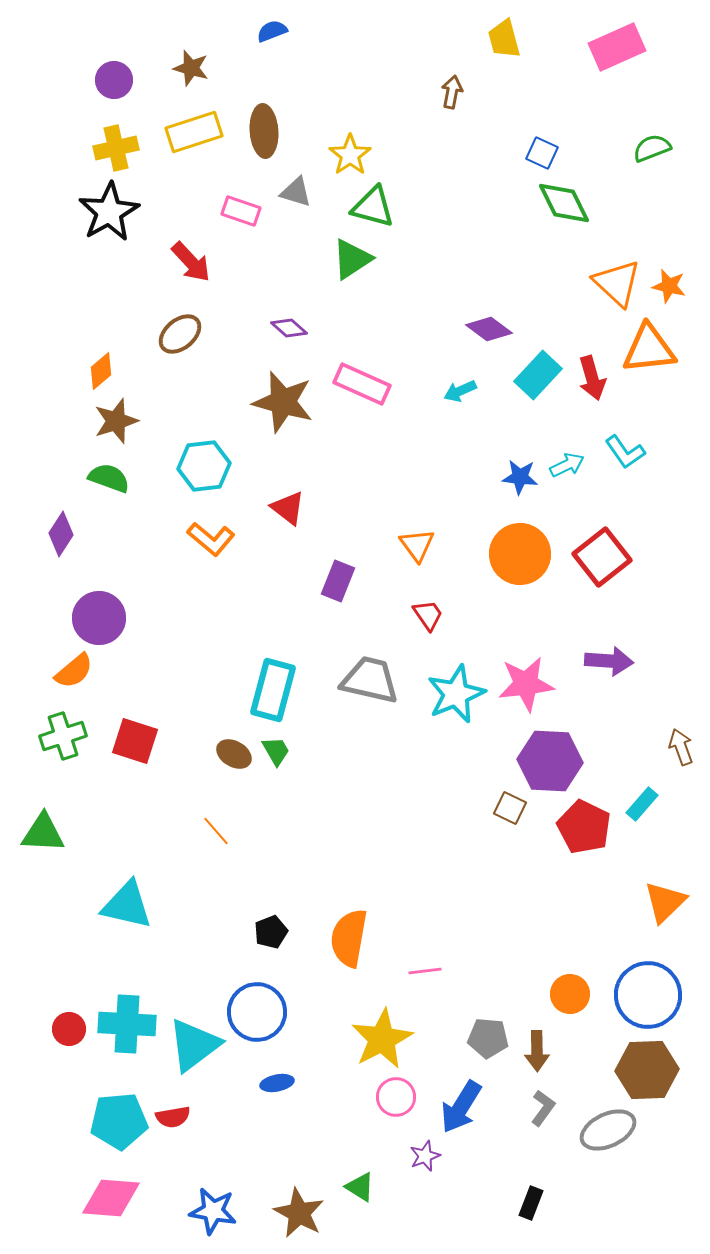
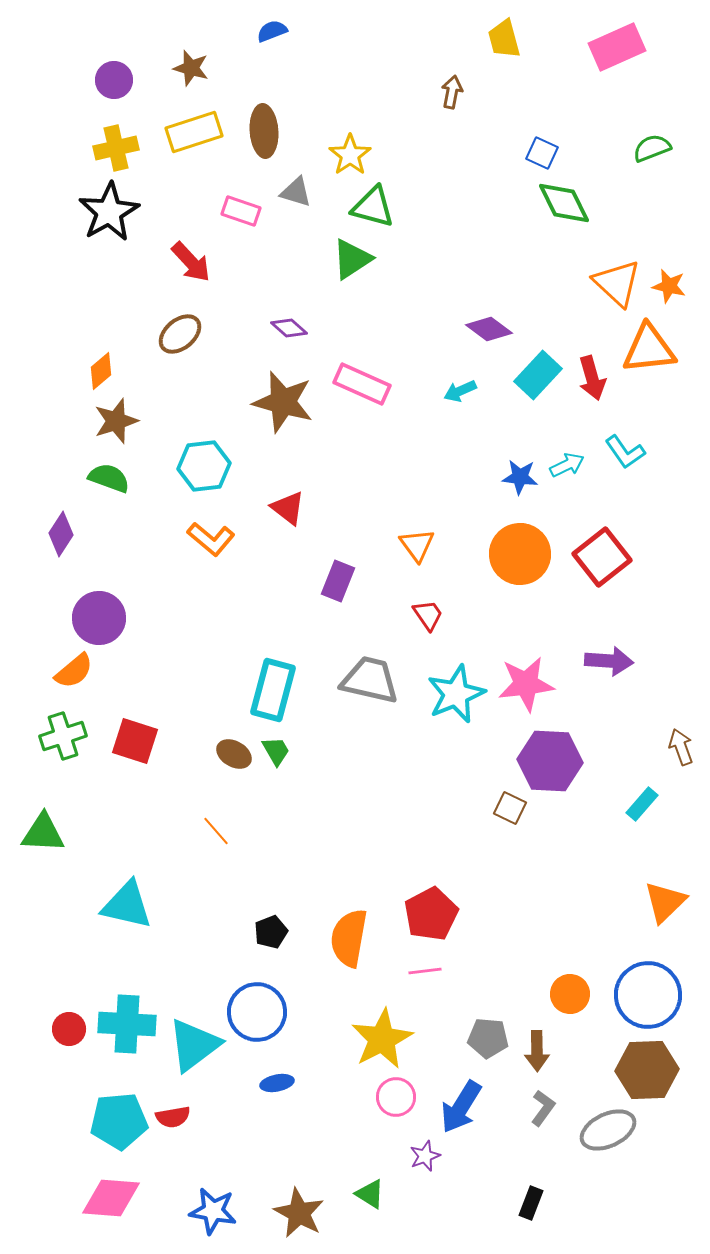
red pentagon at (584, 827): moved 153 px left, 87 px down; rotated 18 degrees clockwise
green triangle at (360, 1187): moved 10 px right, 7 px down
